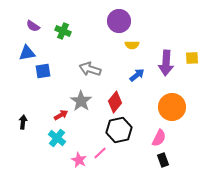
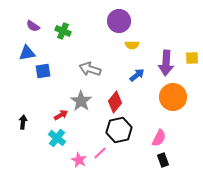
orange circle: moved 1 px right, 10 px up
